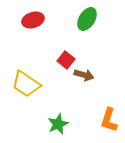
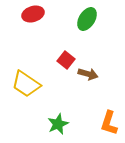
red ellipse: moved 6 px up
brown arrow: moved 4 px right, 1 px up
orange L-shape: moved 3 px down
